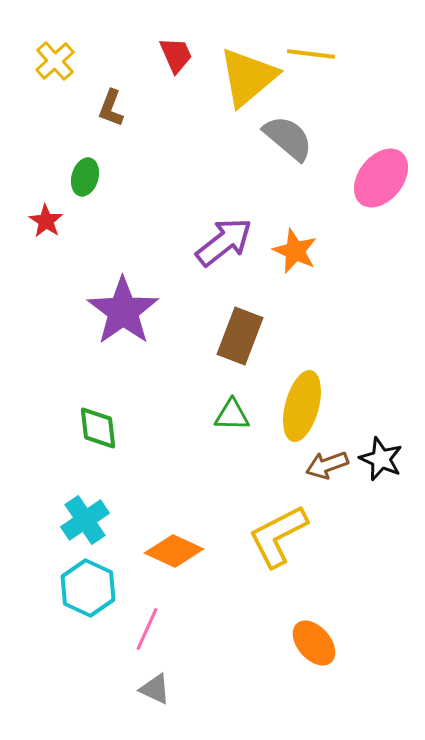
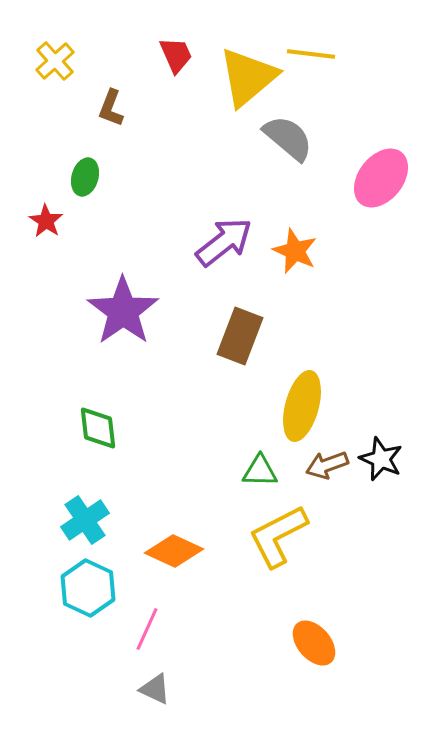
green triangle: moved 28 px right, 56 px down
